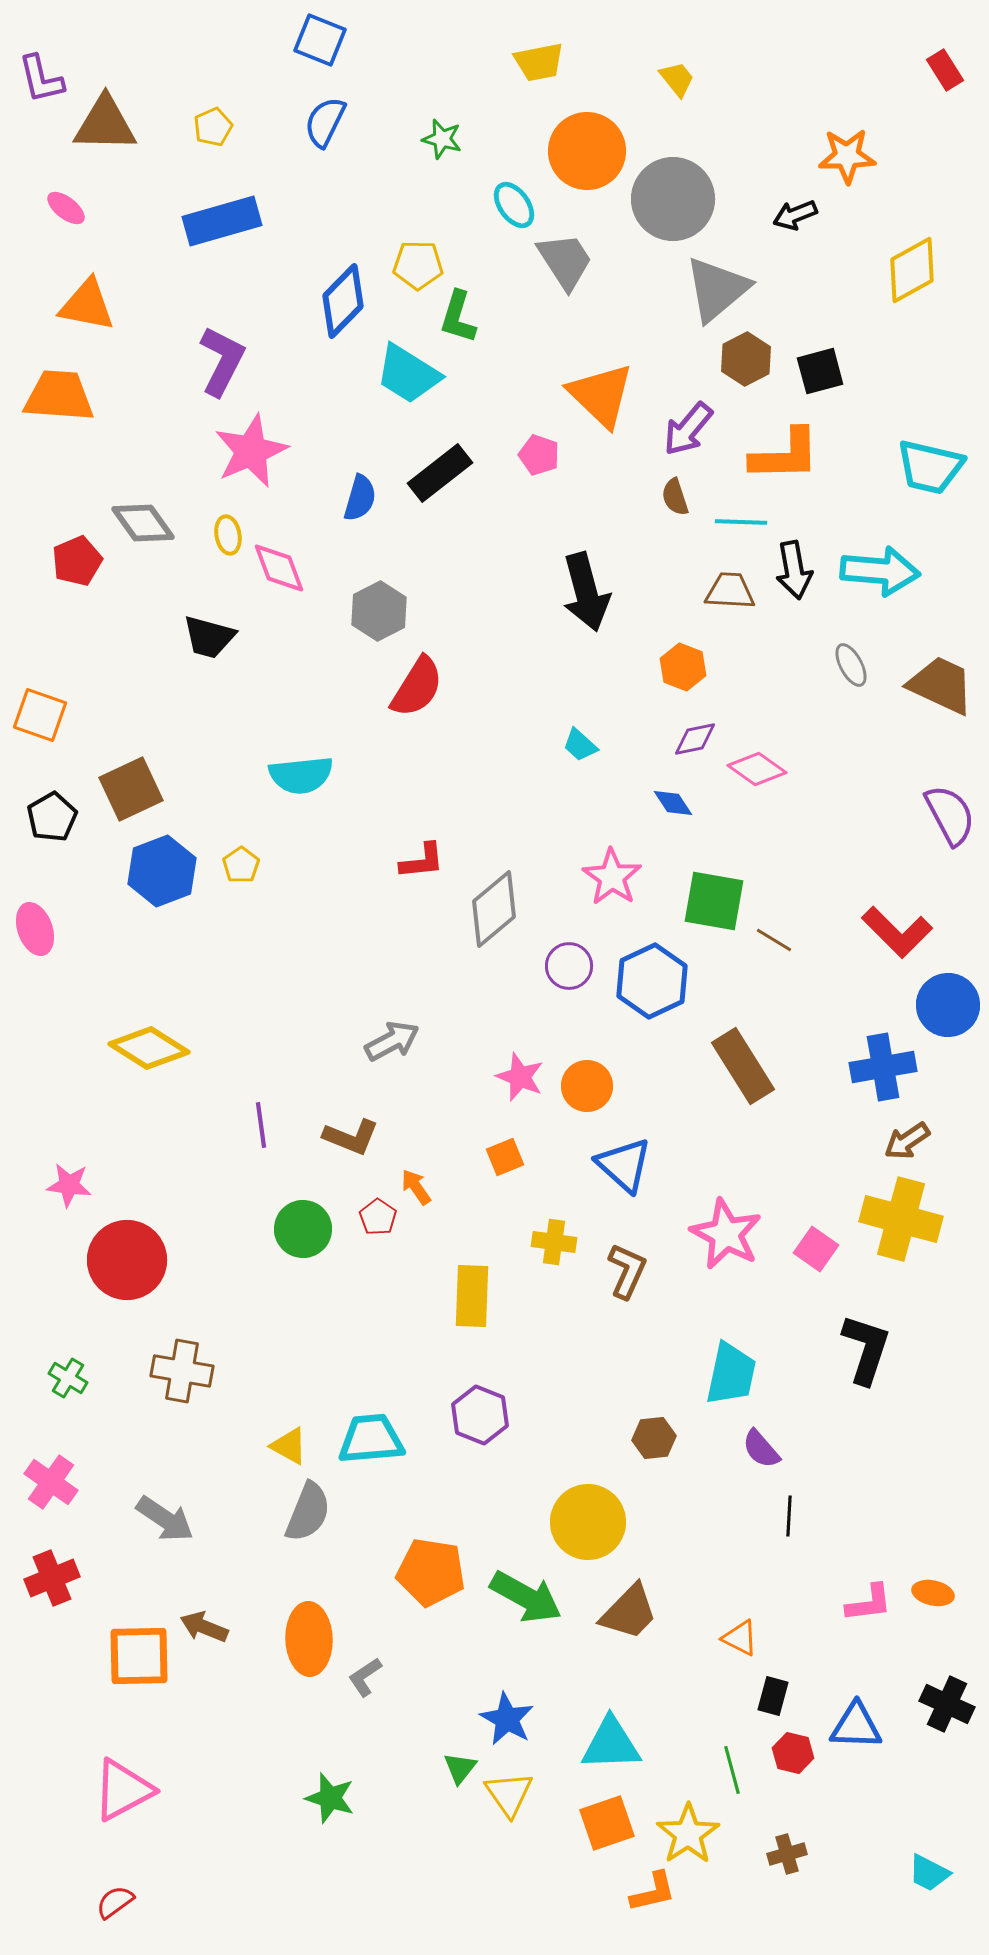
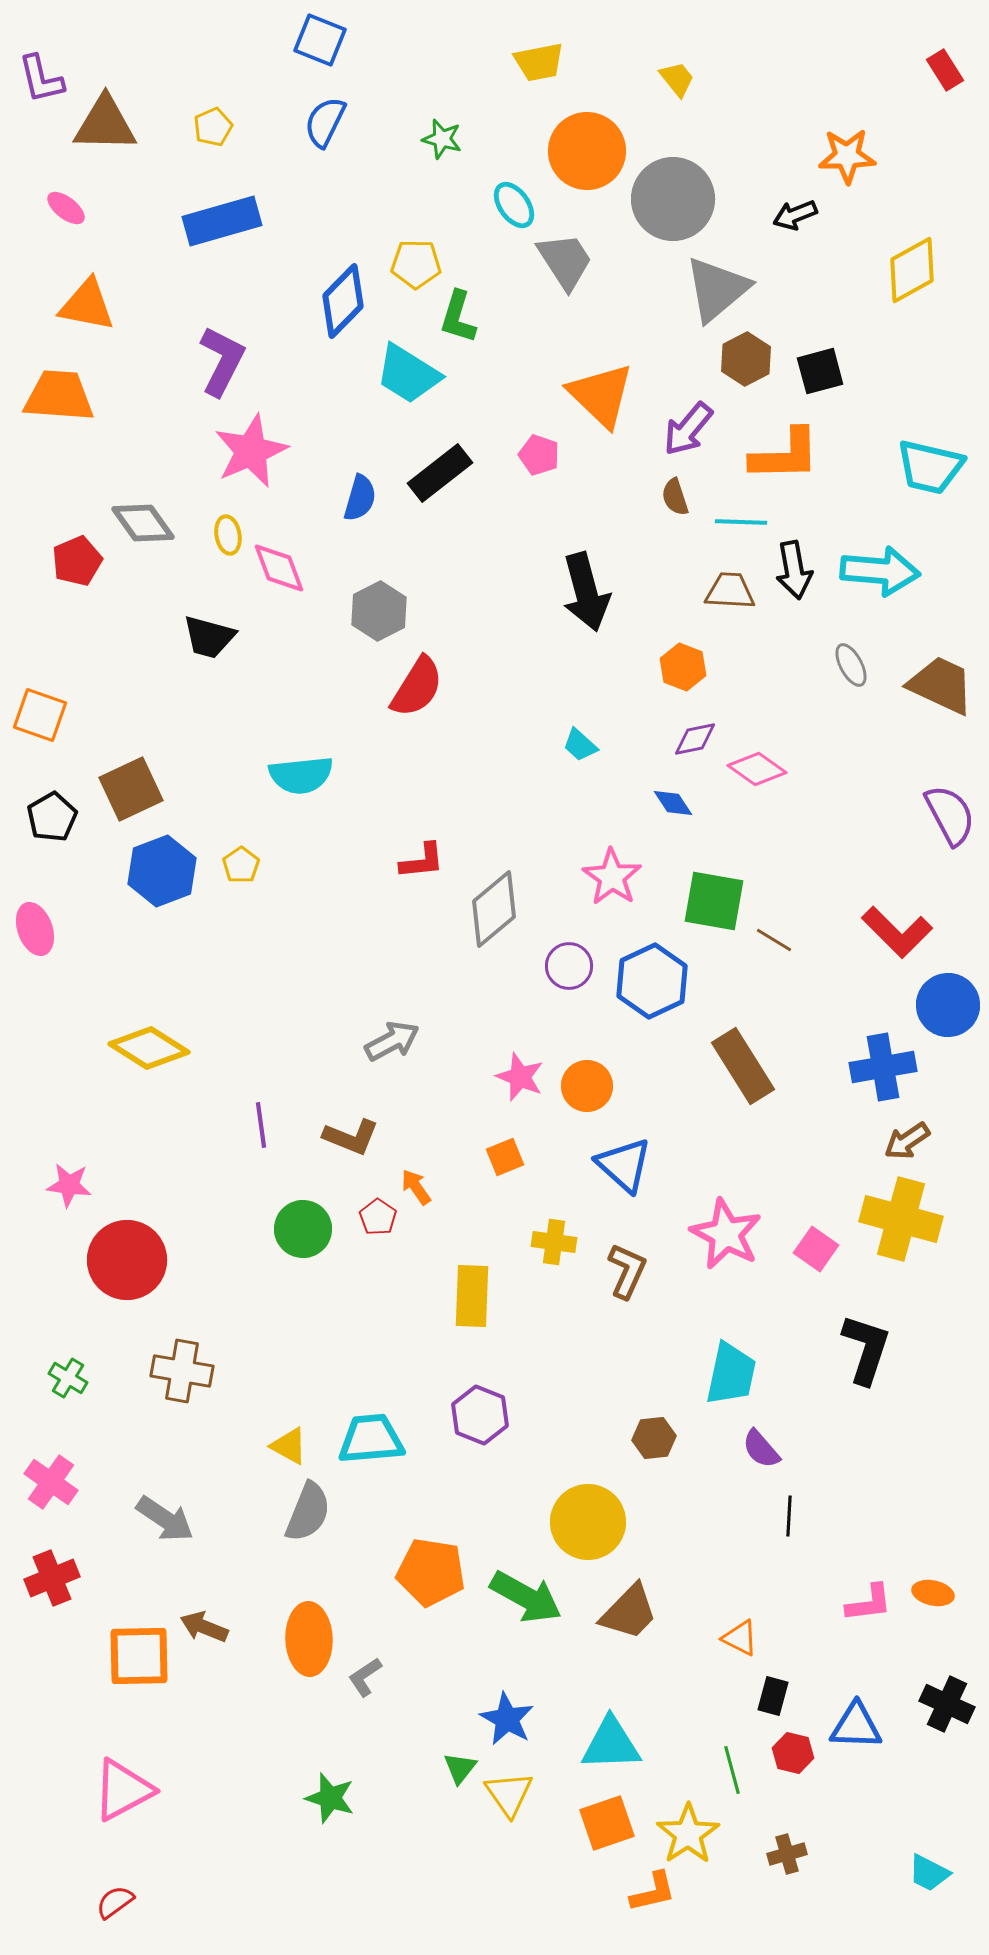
yellow pentagon at (418, 265): moved 2 px left, 1 px up
